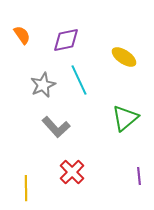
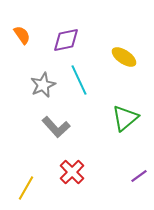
purple line: rotated 60 degrees clockwise
yellow line: rotated 30 degrees clockwise
